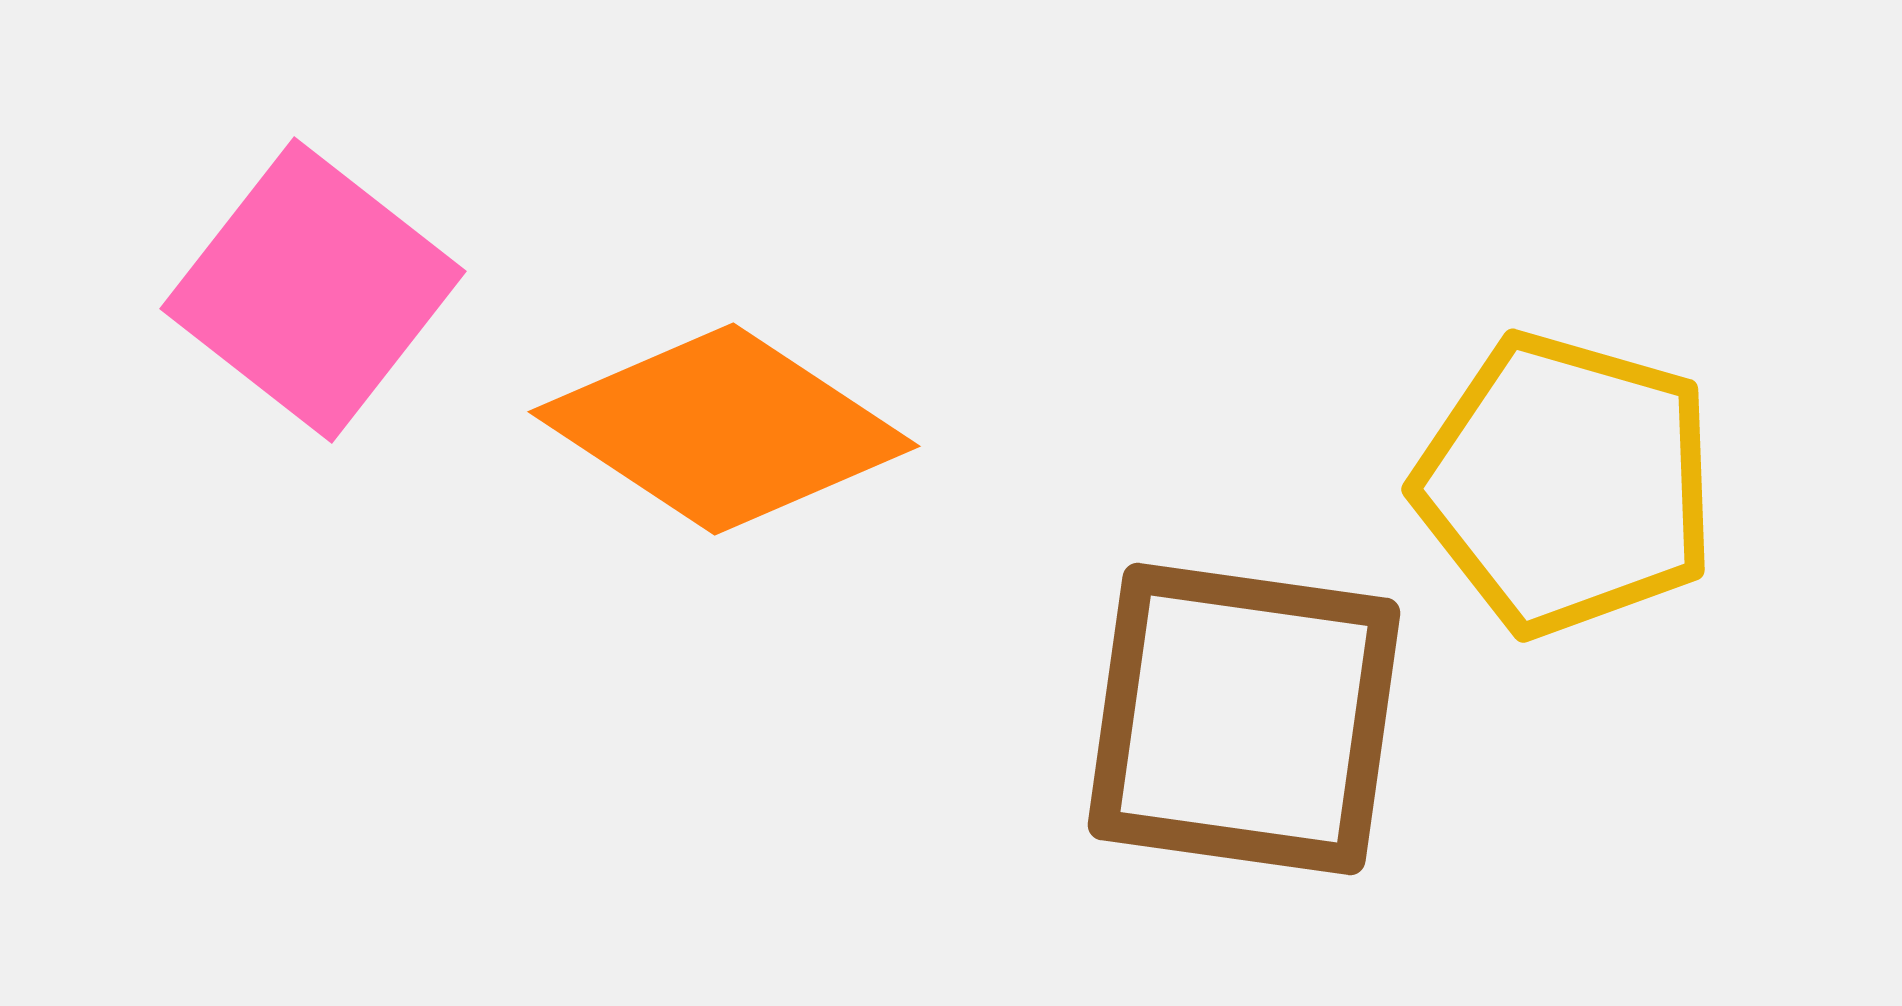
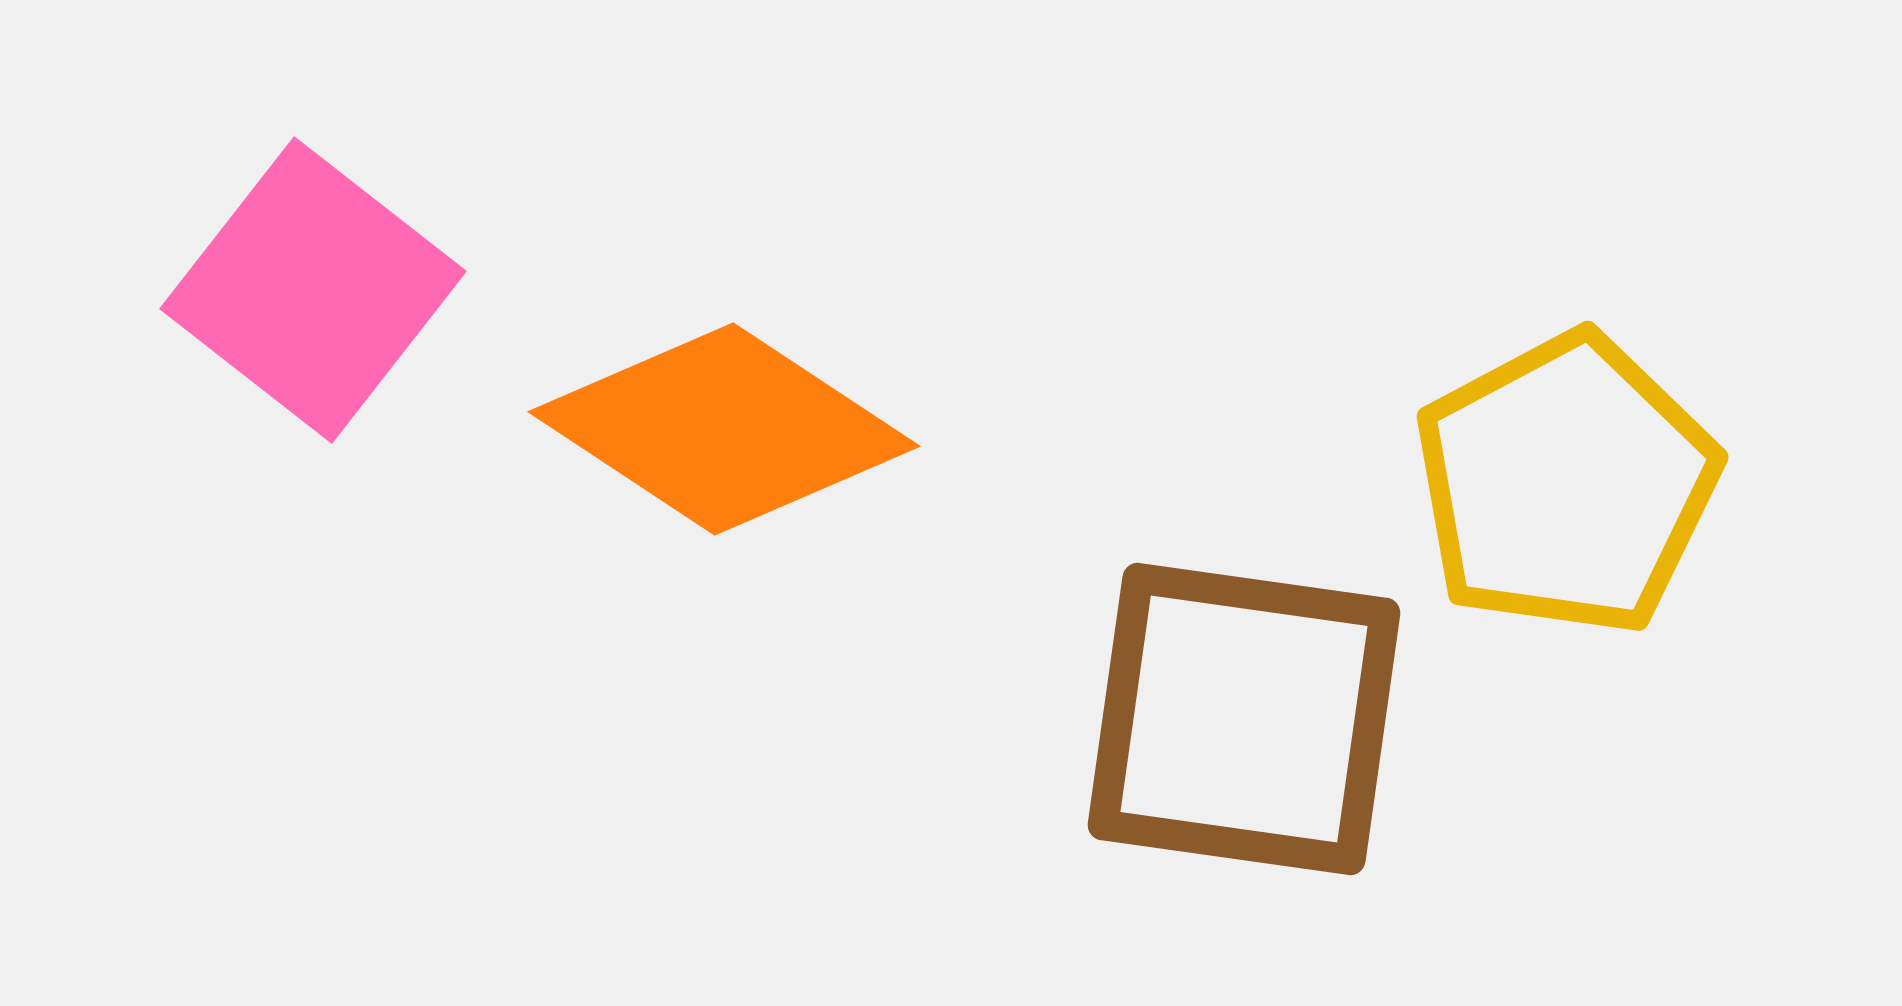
yellow pentagon: rotated 28 degrees clockwise
